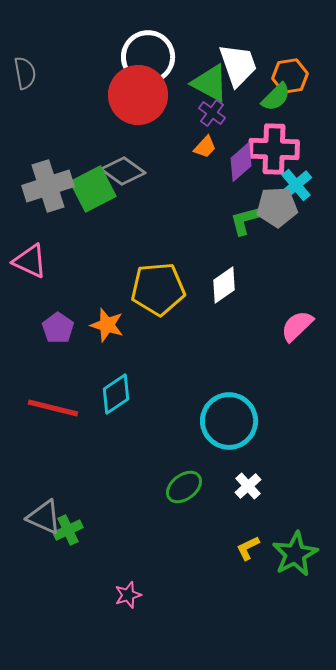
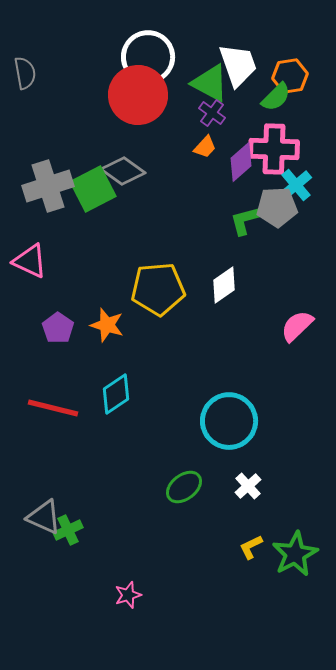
yellow L-shape: moved 3 px right, 1 px up
